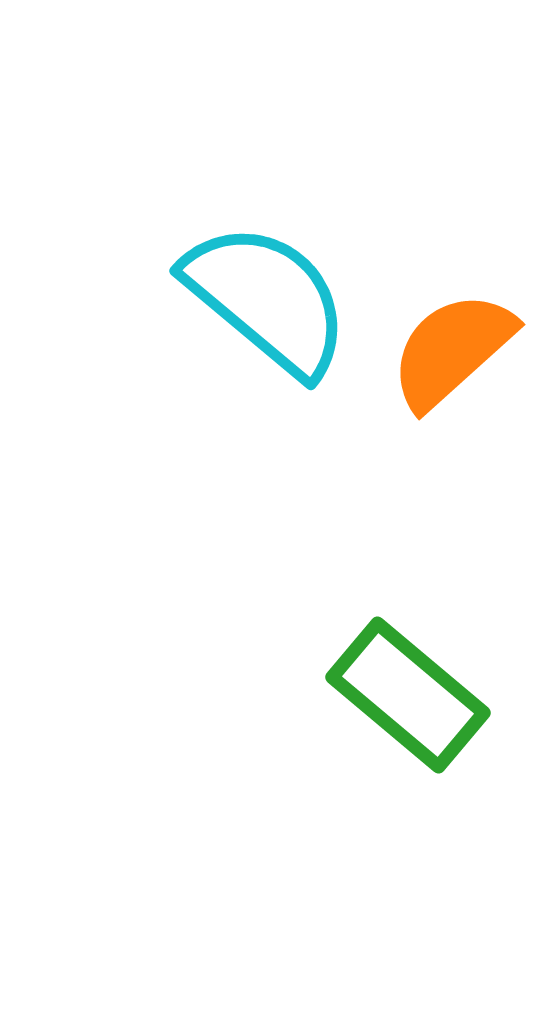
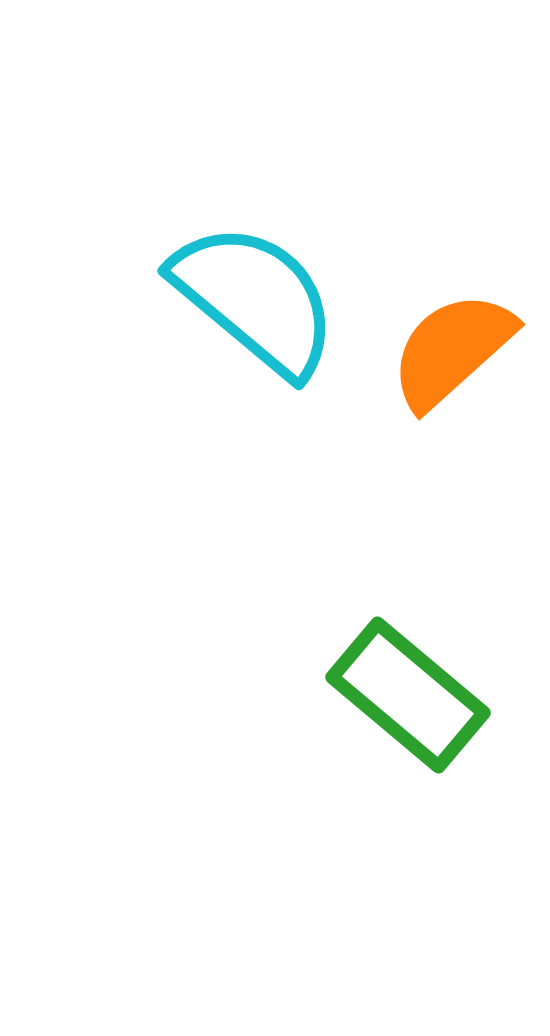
cyan semicircle: moved 12 px left
